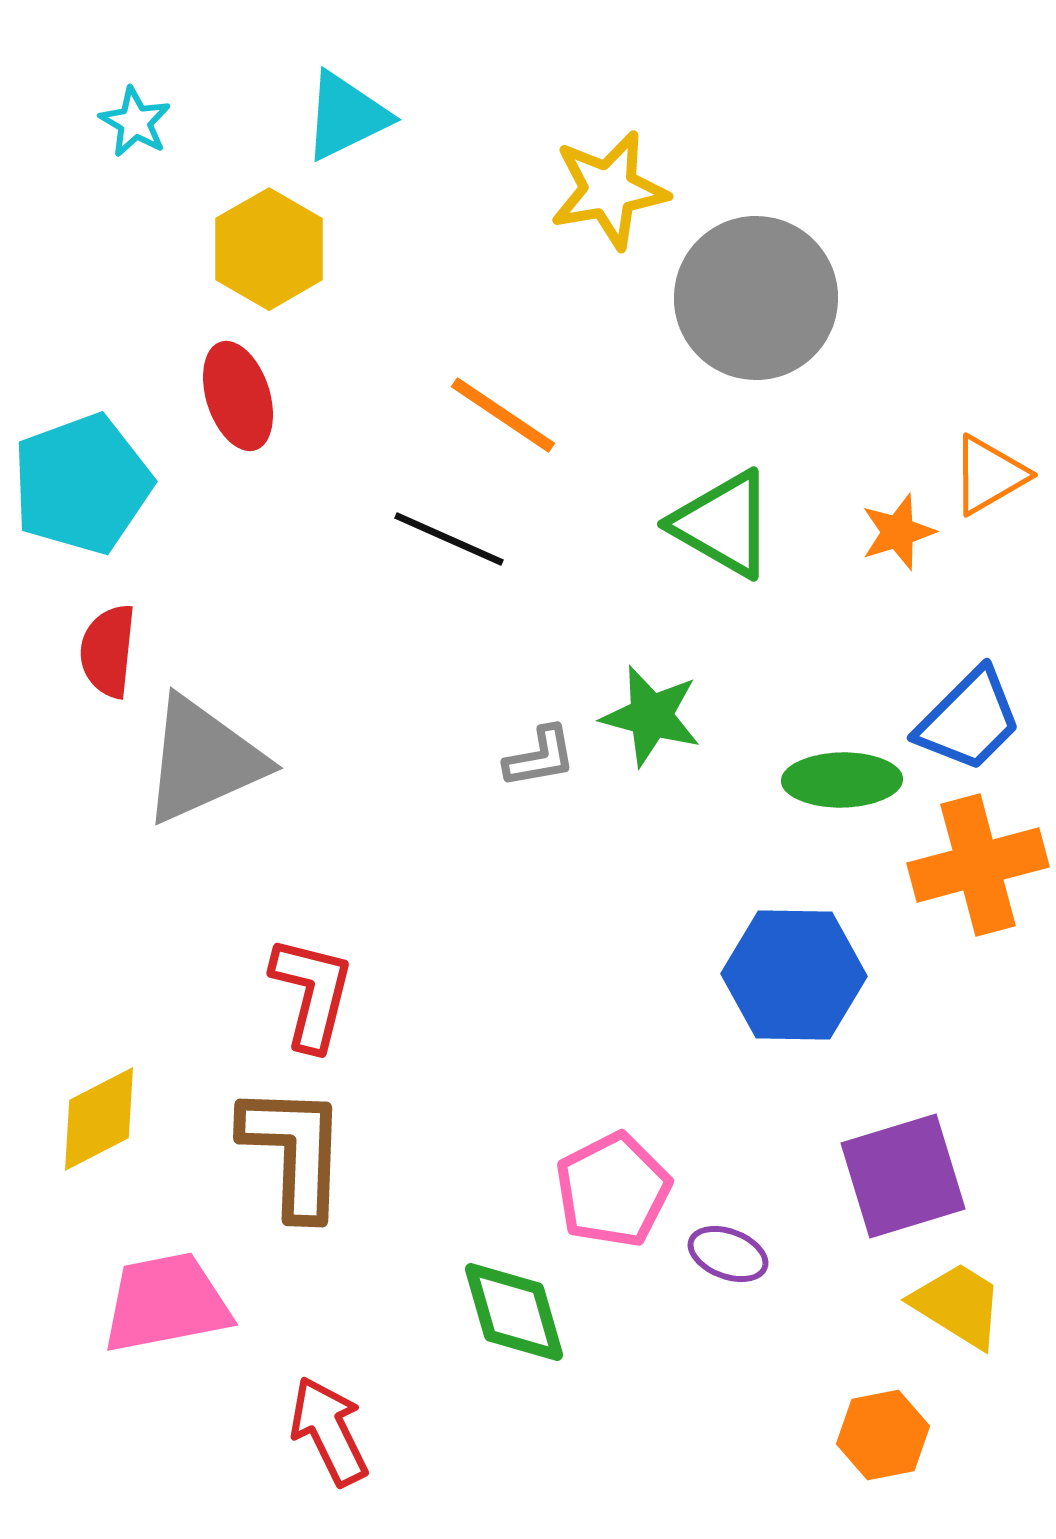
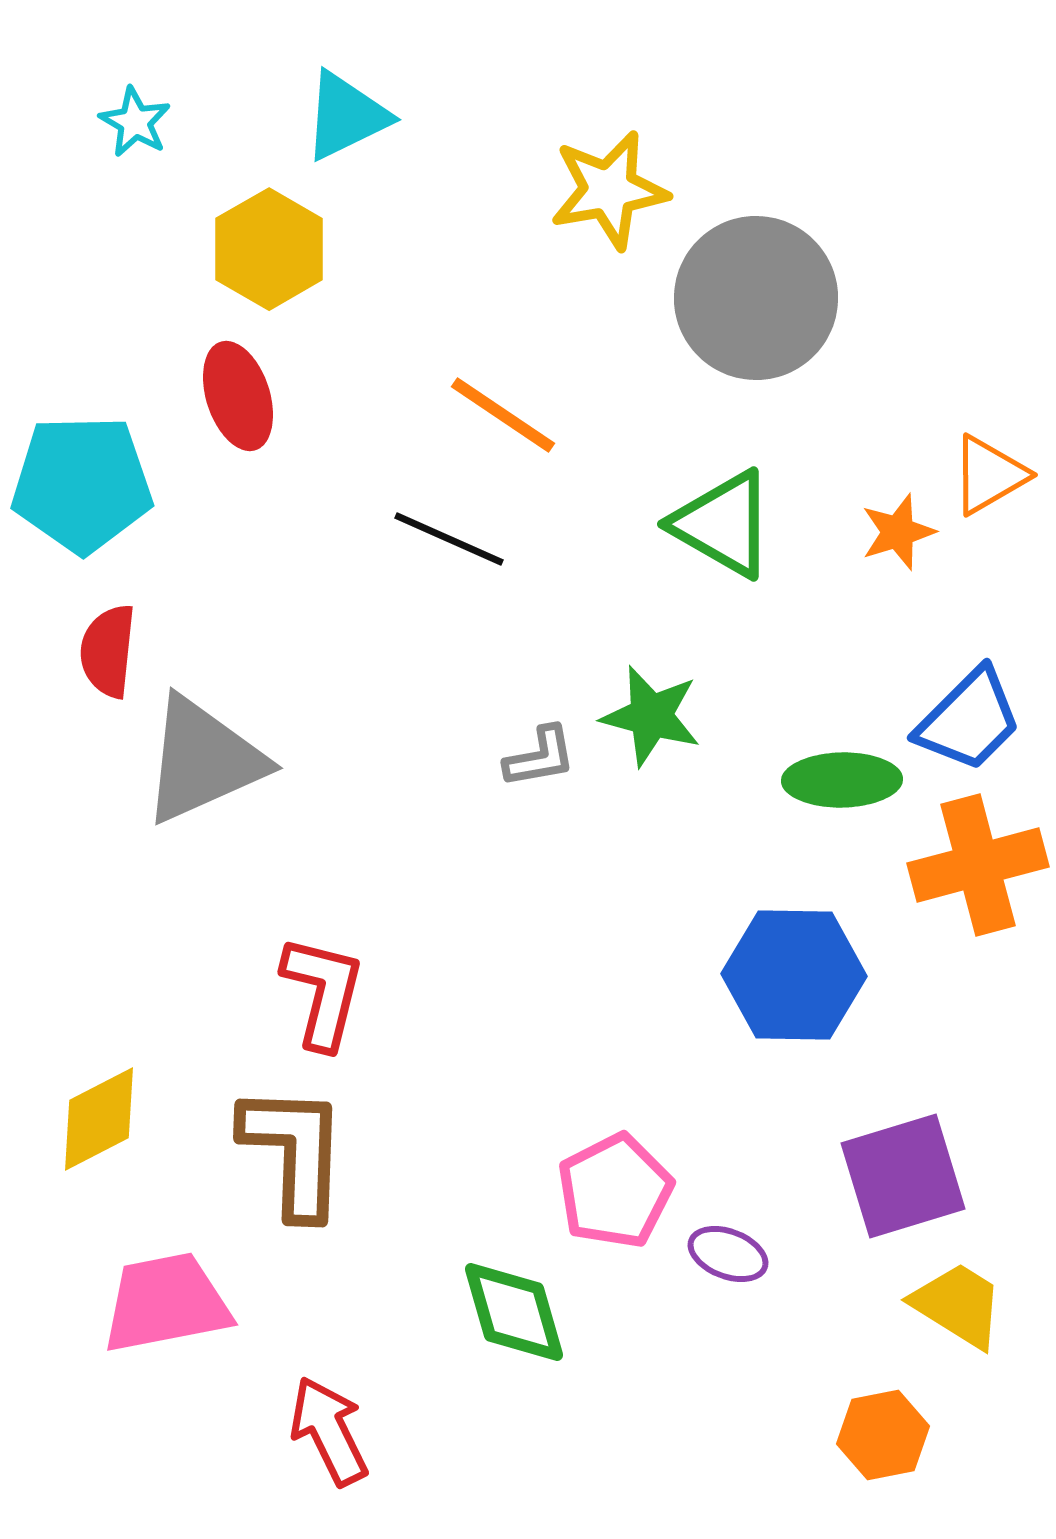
cyan pentagon: rotated 19 degrees clockwise
red L-shape: moved 11 px right, 1 px up
pink pentagon: moved 2 px right, 1 px down
